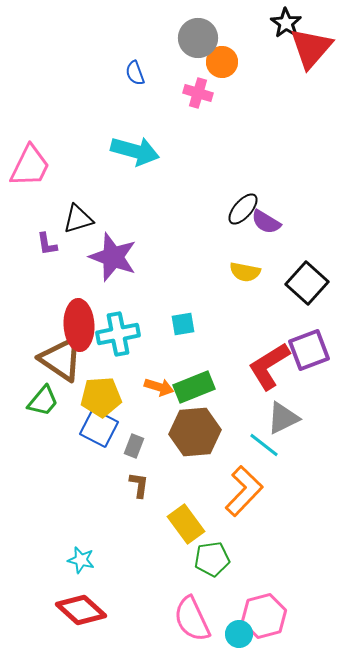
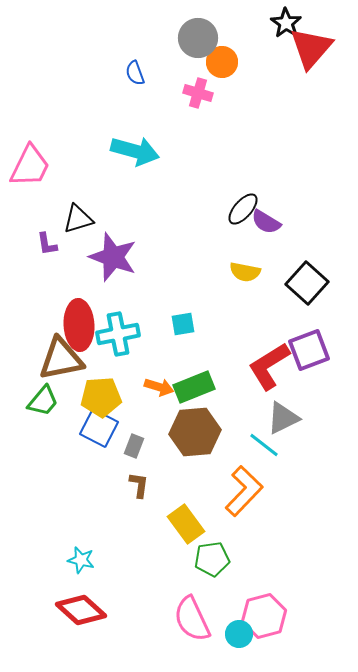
brown triangle: rotated 45 degrees counterclockwise
